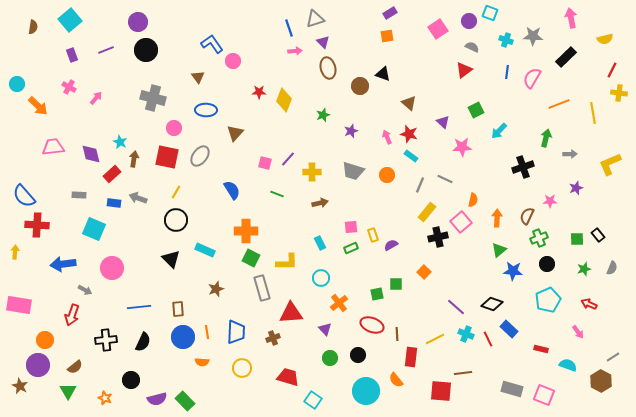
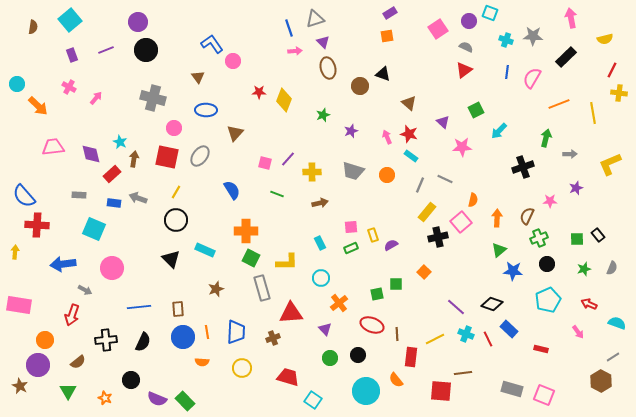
gray semicircle at (472, 47): moved 6 px left
cyan semicircle at (568, 365): moved 49 px right, 42 px up
brown semicircle at (75, 367): moved 3 px right, 5 px up
purple semicircle at (157, 399): rotated 36 degrees clockwise
